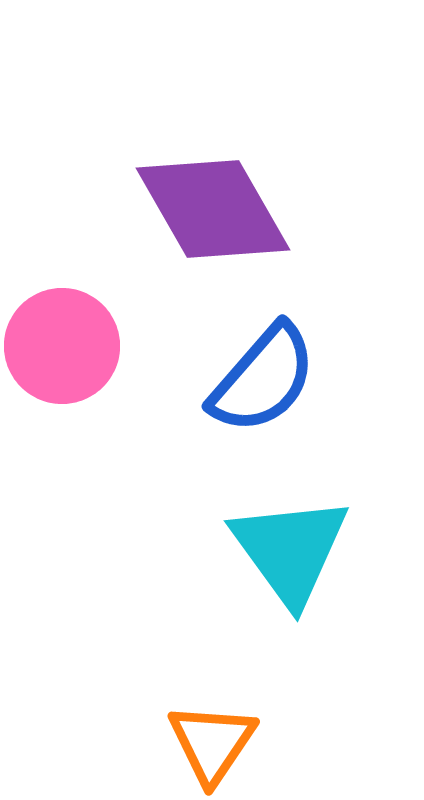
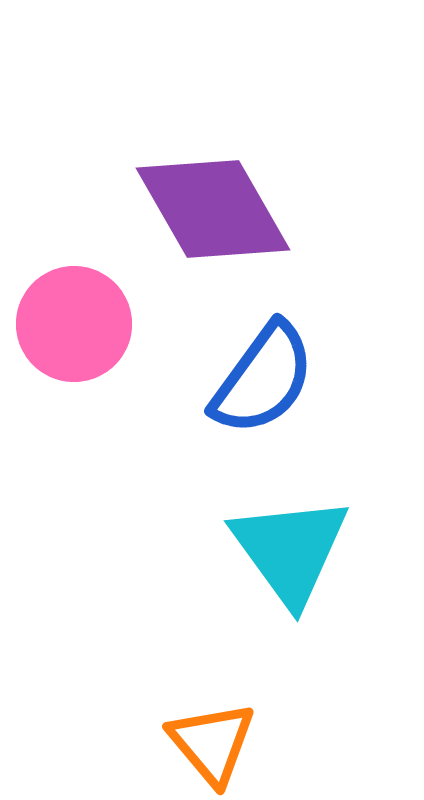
pink circle: moved 12 px right, 22 px up
blue semicircle: rotated 5 degrees counterclockwise
orange triangle: rotated 14 degrees counterclockwise
